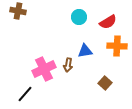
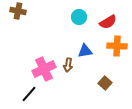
black line: moved 4 px right
